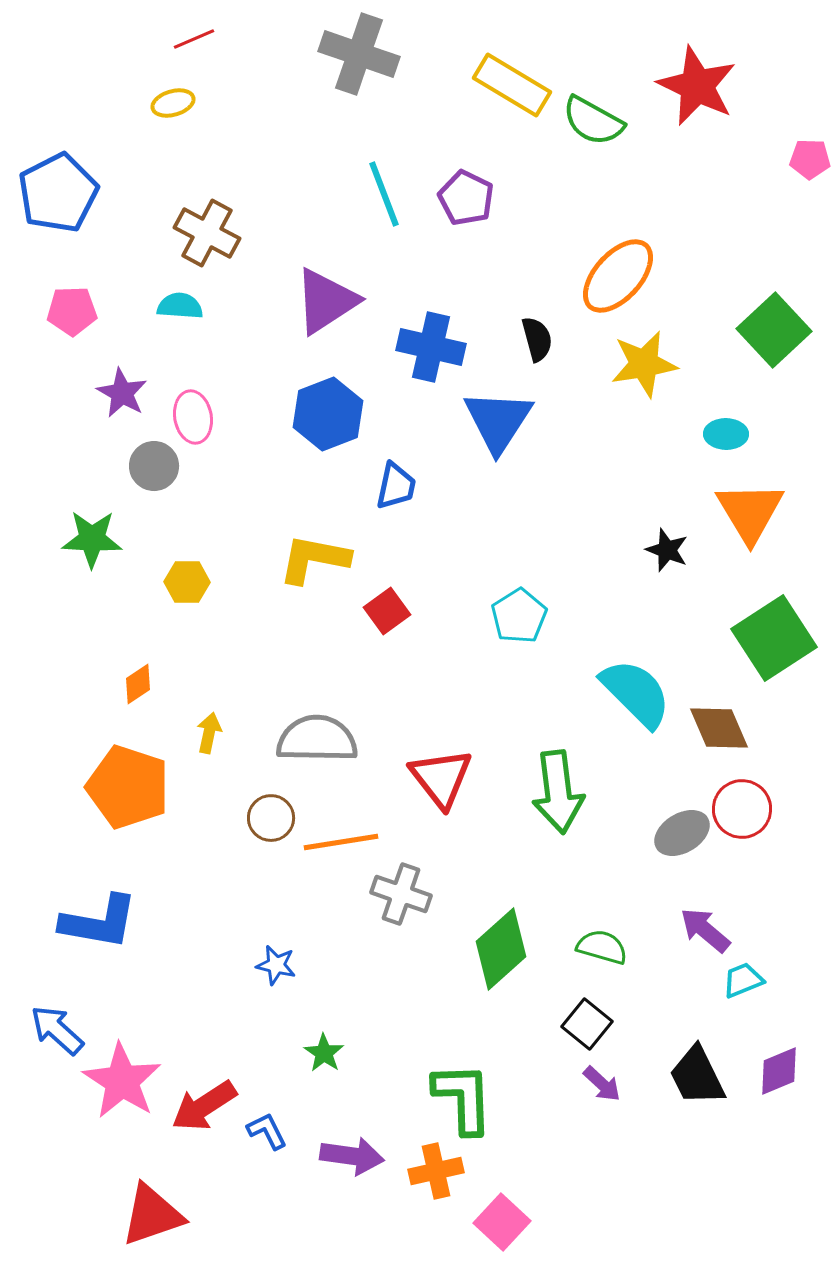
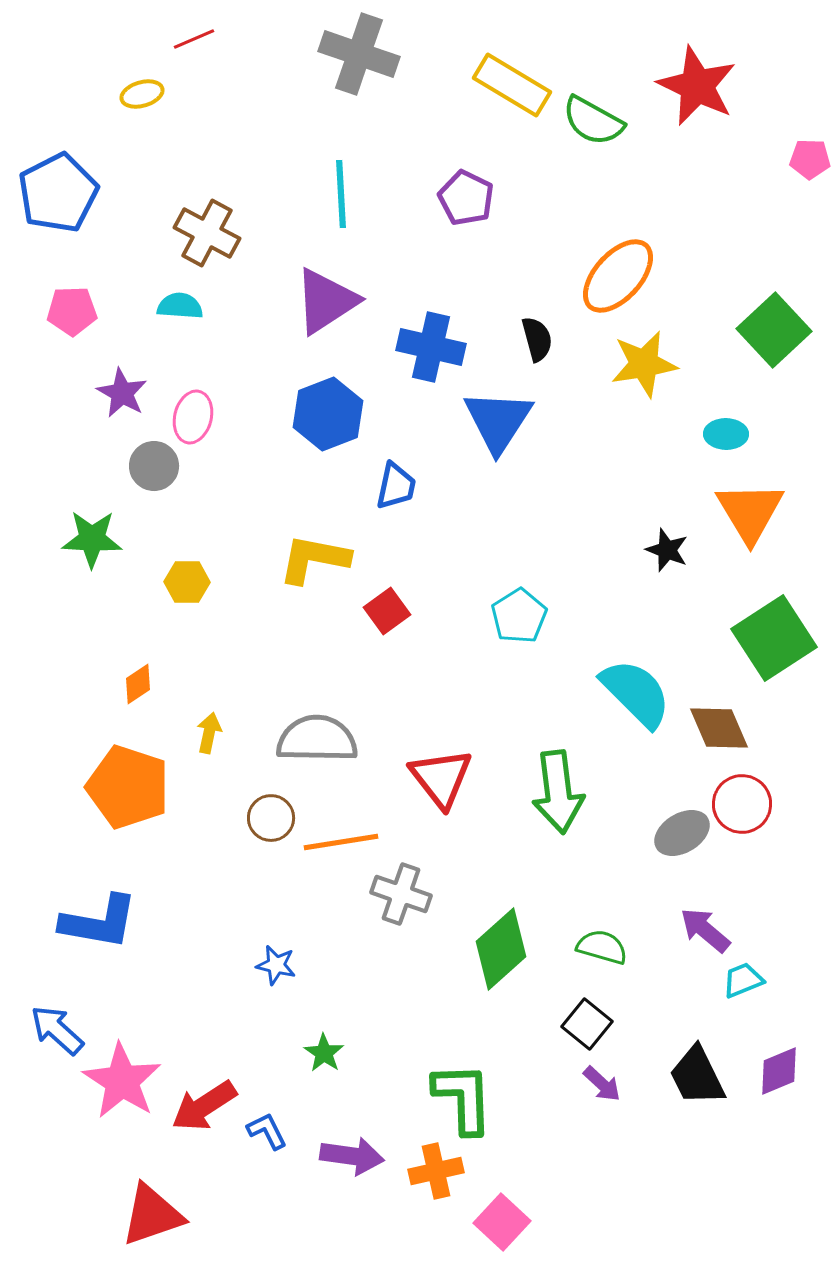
yellow ellipse at (173, 103): moved 31 px left, 9 px up
cyan line at (384, 194): moved 43 px left; rotated 18 degrees clockwise
pink ellipse at (193, 417): rotated 24 degrees clockwise
red circle at (742, 809): moved 5 px up
